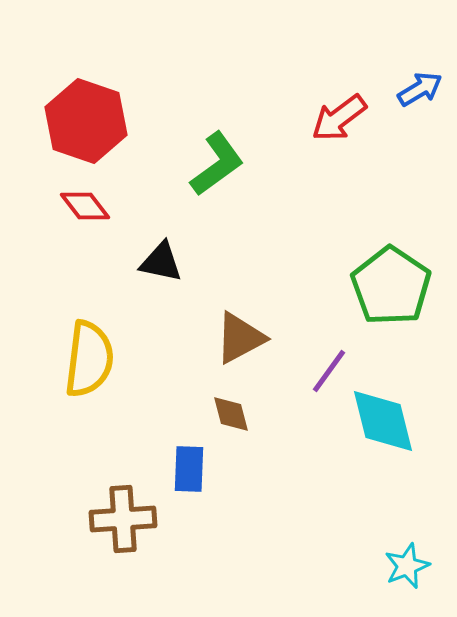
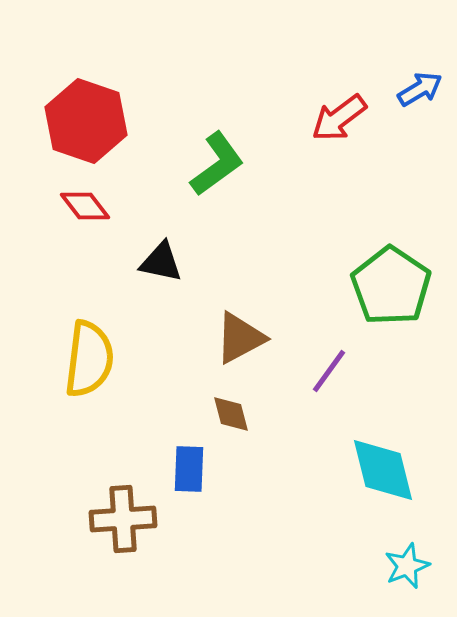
cyan diamond: moved 49 px down
